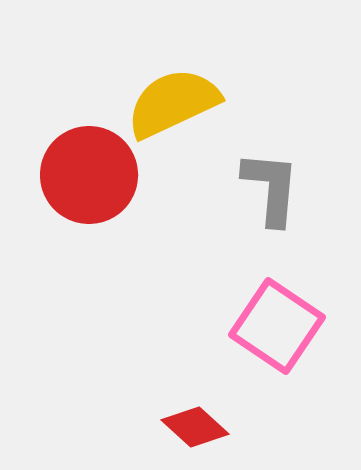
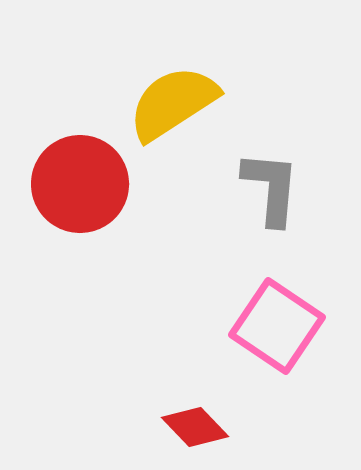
yellow semicircle: rotated 8 degrees counterclockwise
red circle: moved 9 px left, 9 px down
red diamond: rotated 4 degrees clockwise
